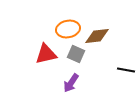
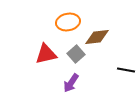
orange ellipse: moved 7 px up
brown diamond: moved 1 px down
gray square: rotated 24 degrees clockwise
